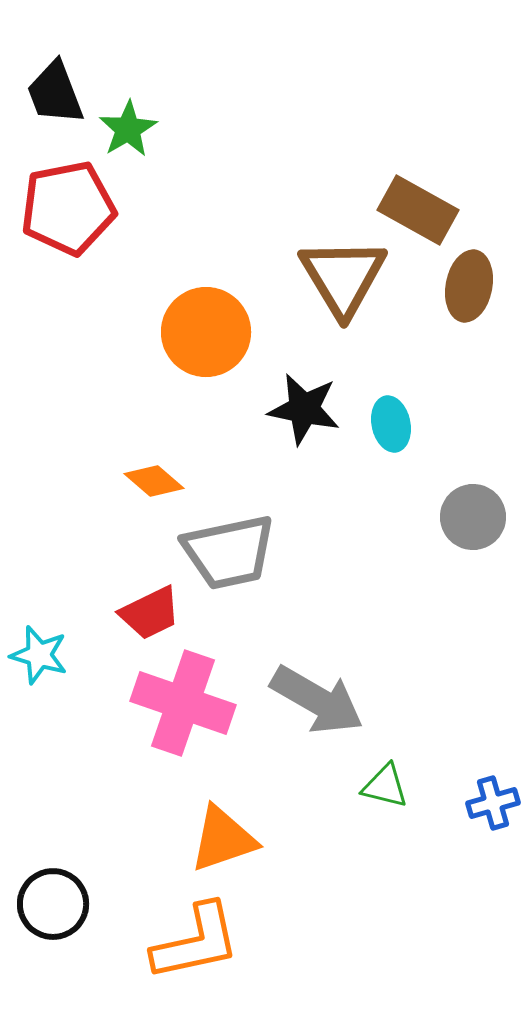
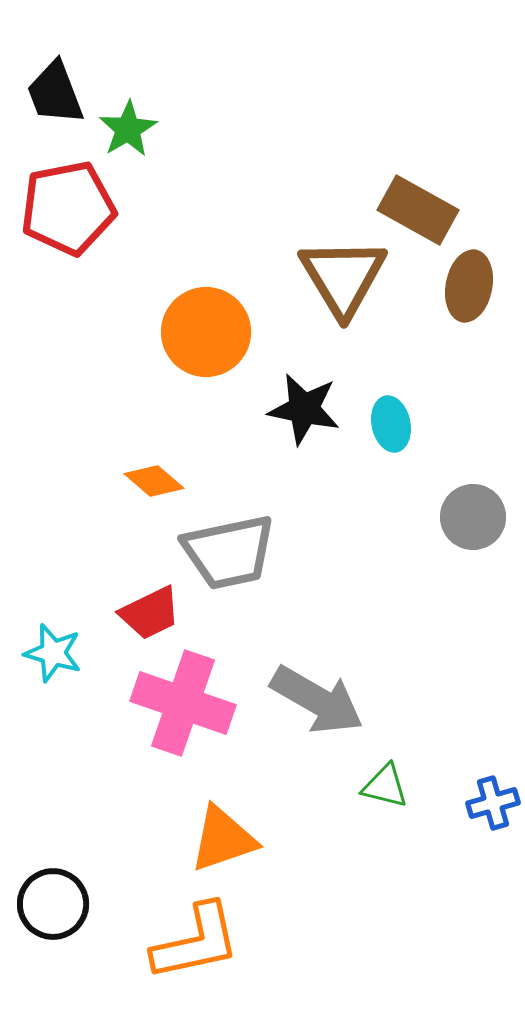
cyan star: moved 14 px right, 2 px up
